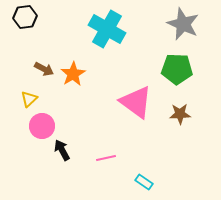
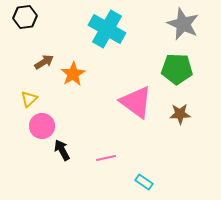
brown arrow: moved 7 px up; rotated 60 degrees counterclockwise
